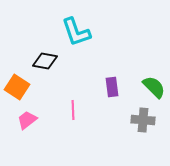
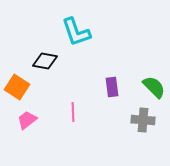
pink line: moved 2 px down
